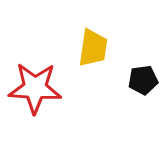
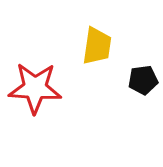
yellow trapezoid: moved 4 px right, 2 px up
